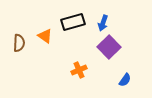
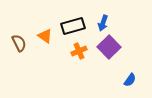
black rectangle: moved 4 px down
brown semicircle: rotated 30 degrees counterclockwise
orange cross: moved 19 px up
blue semicircle: moved 5 px right
